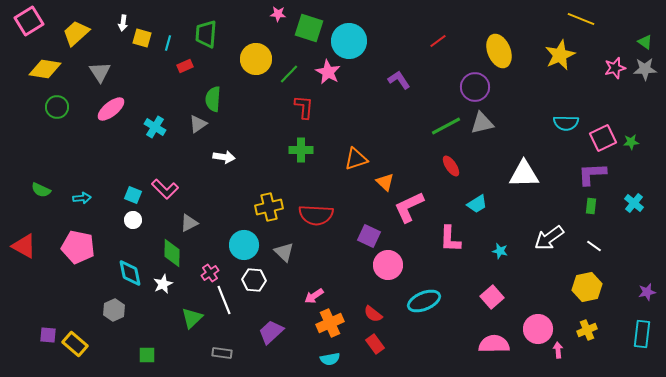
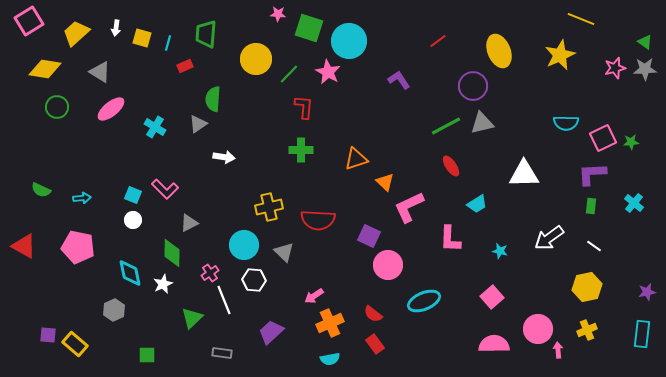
white arrow at (123, 23): moved 7 px left, 5 px down
gray triangle at (100, 72): rotated 25 degrees counterclockwise
purple circle at (475, 87): moved 2 px left, 1 px up
red semicircle at (316, 215): moved 2 px right, 5 px down
